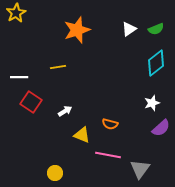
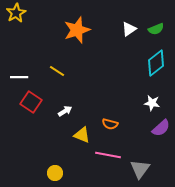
yellow line: moved 1 px left, 4 px down; rotated 42 degrees clockwise
white star: rotated 28 degrees clockwise
